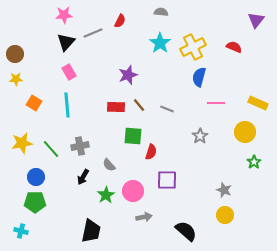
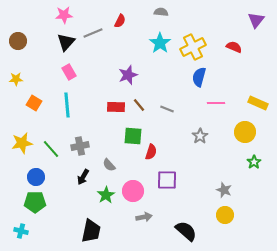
brown circle at (15, 54): moved 3 px right, 13 px up
